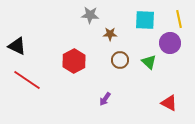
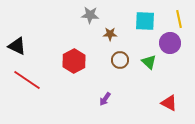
cyan square: moved 1 px down
